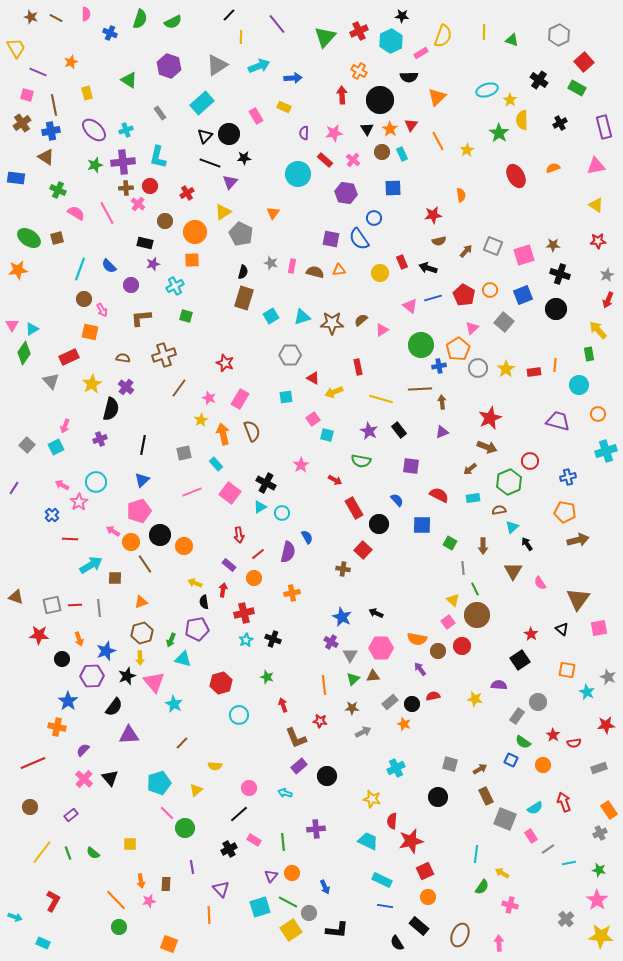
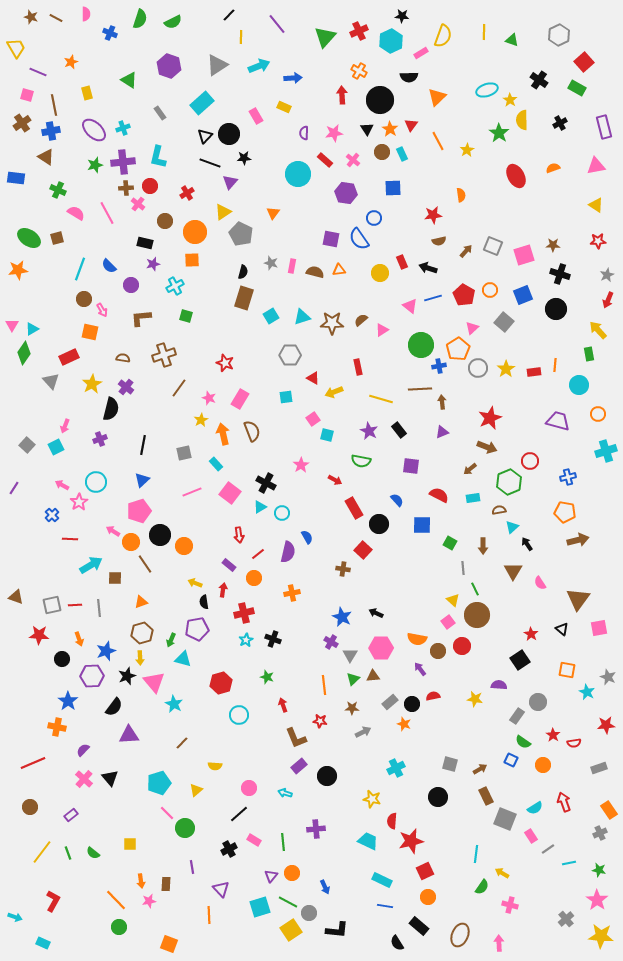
cyan cross at (126, 130): moved 3 px left, 2 px up
